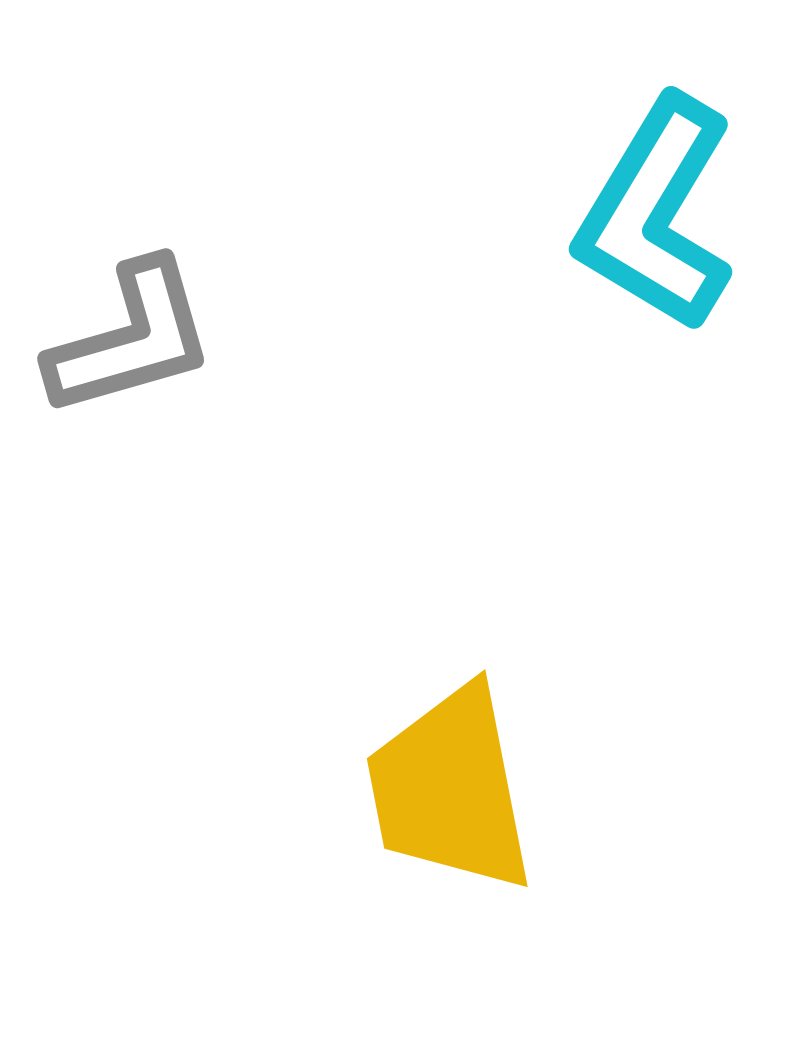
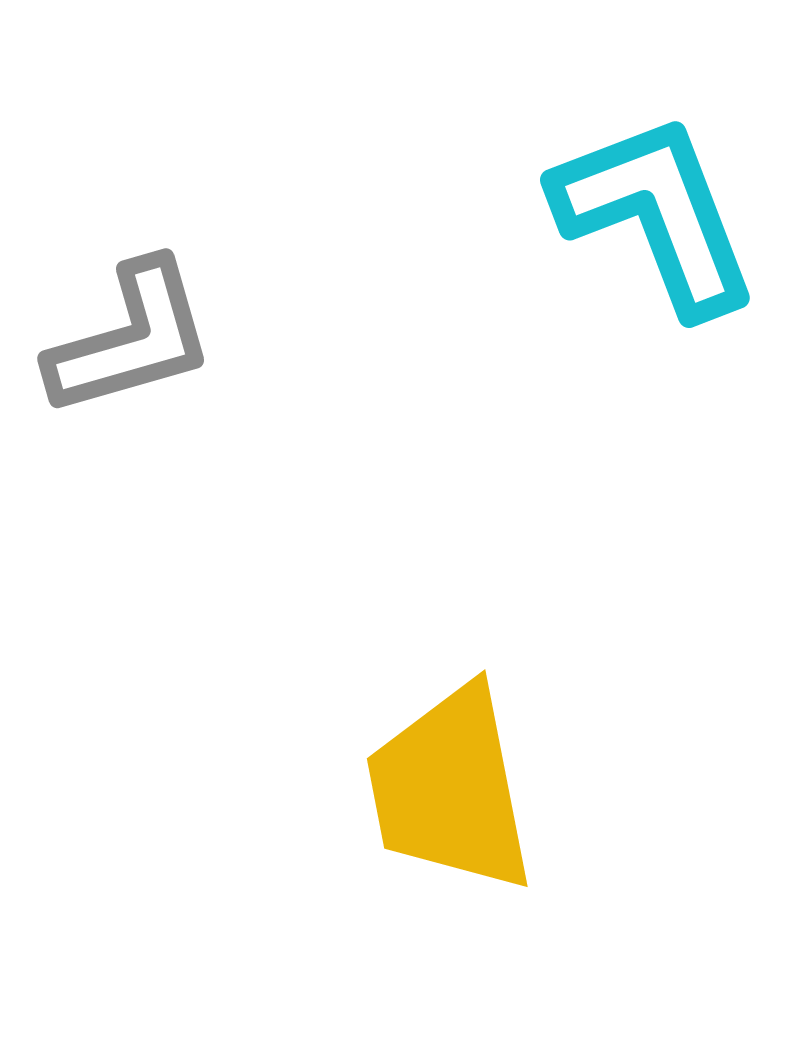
cyan L-shape: rotated 128 degrees clockwise
